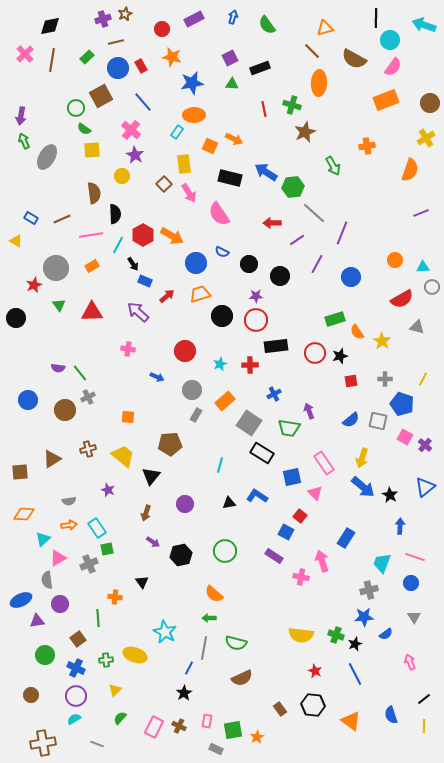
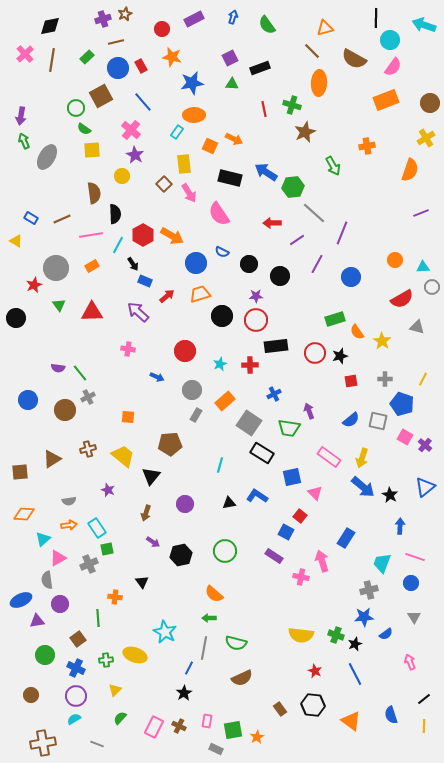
pink rectangle at (324, 463): moved 5 px right, 6 px up; rotated 20 degrees counterclockwise
